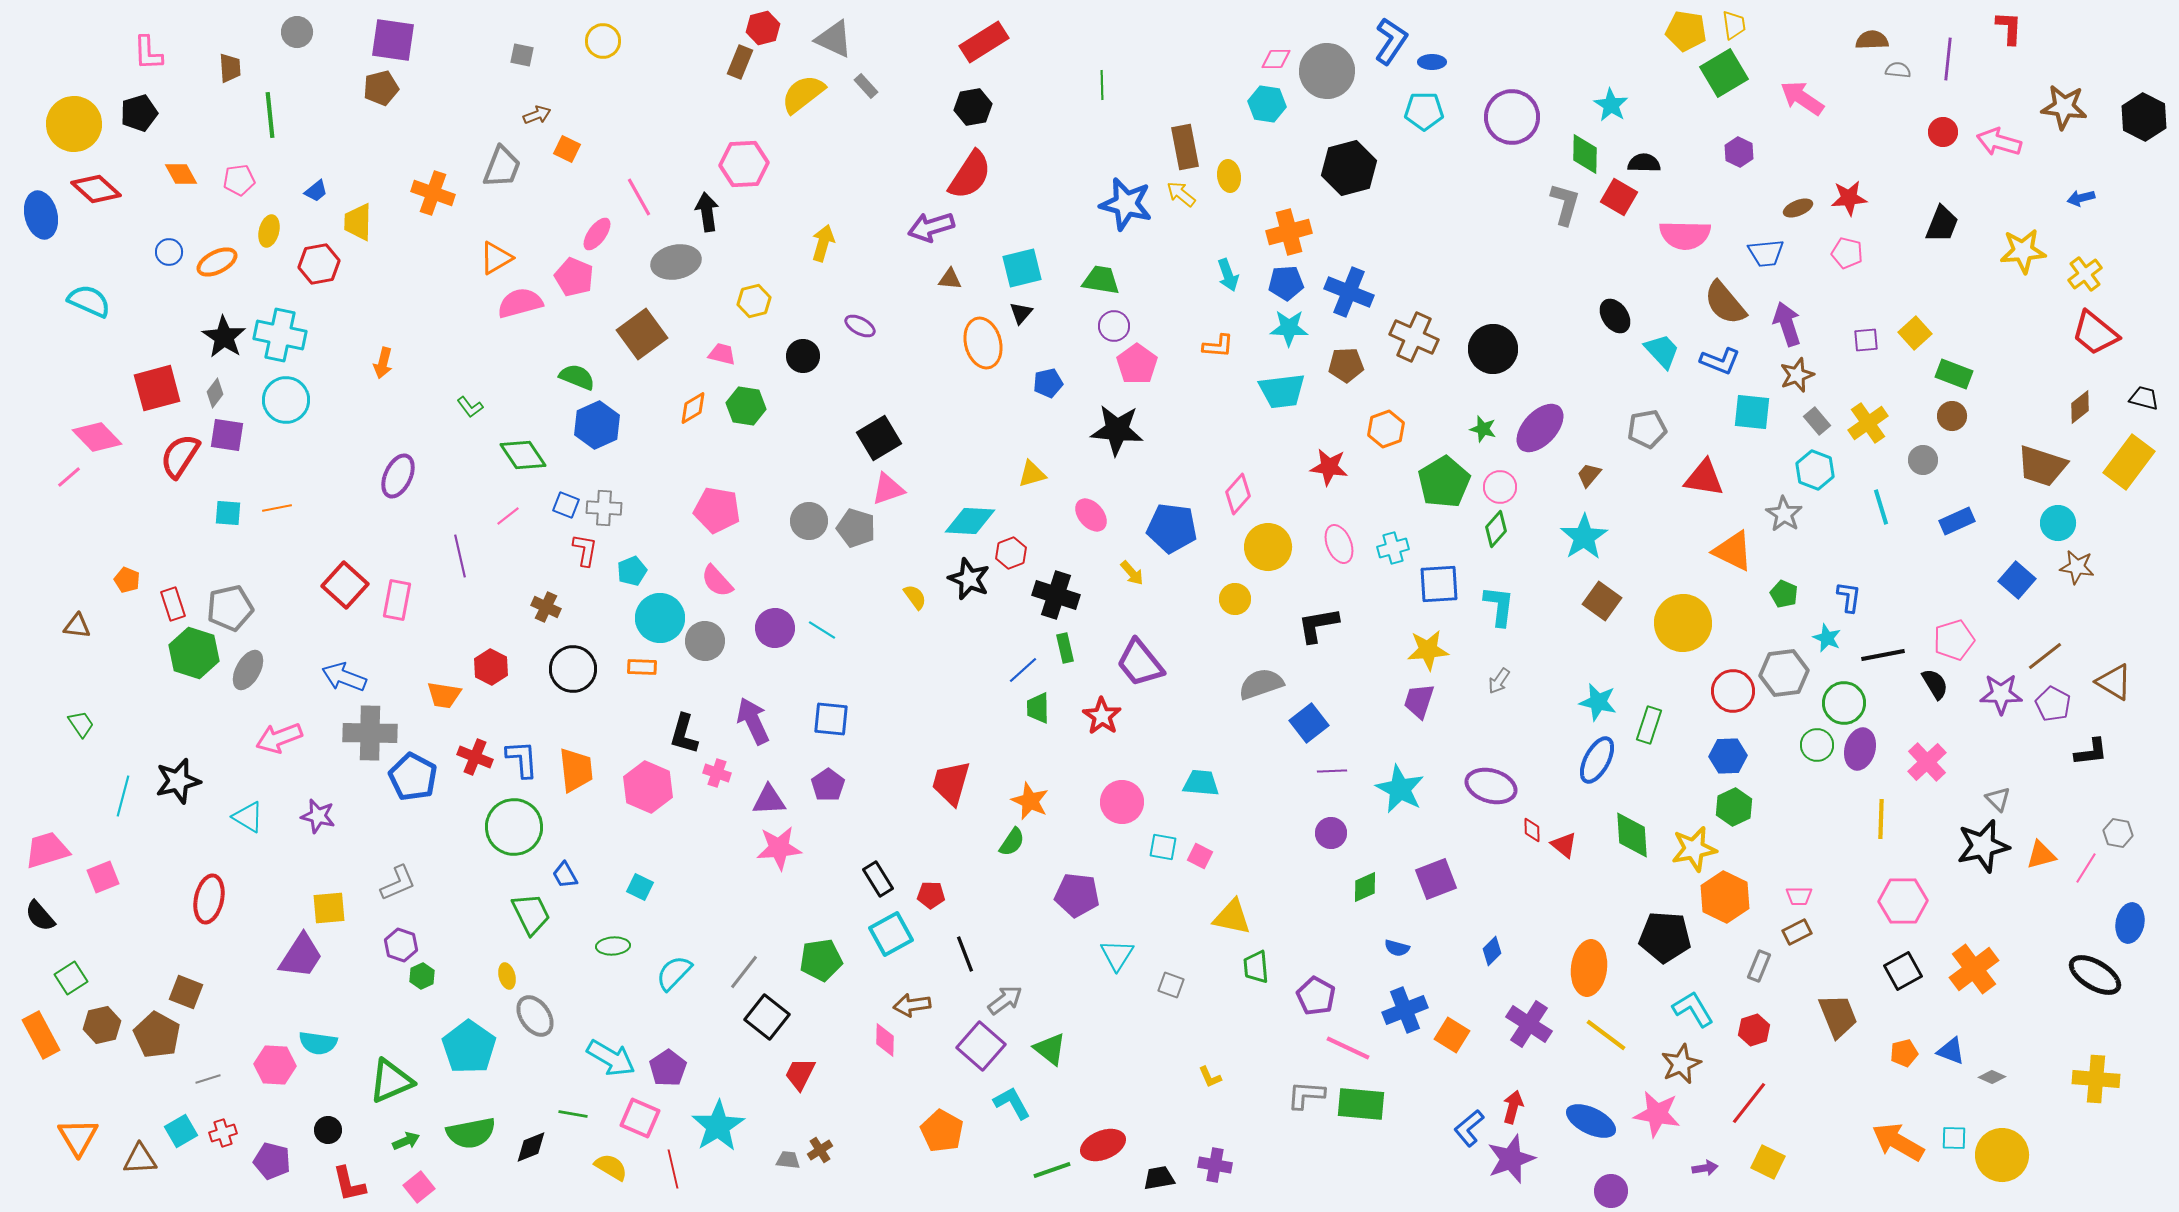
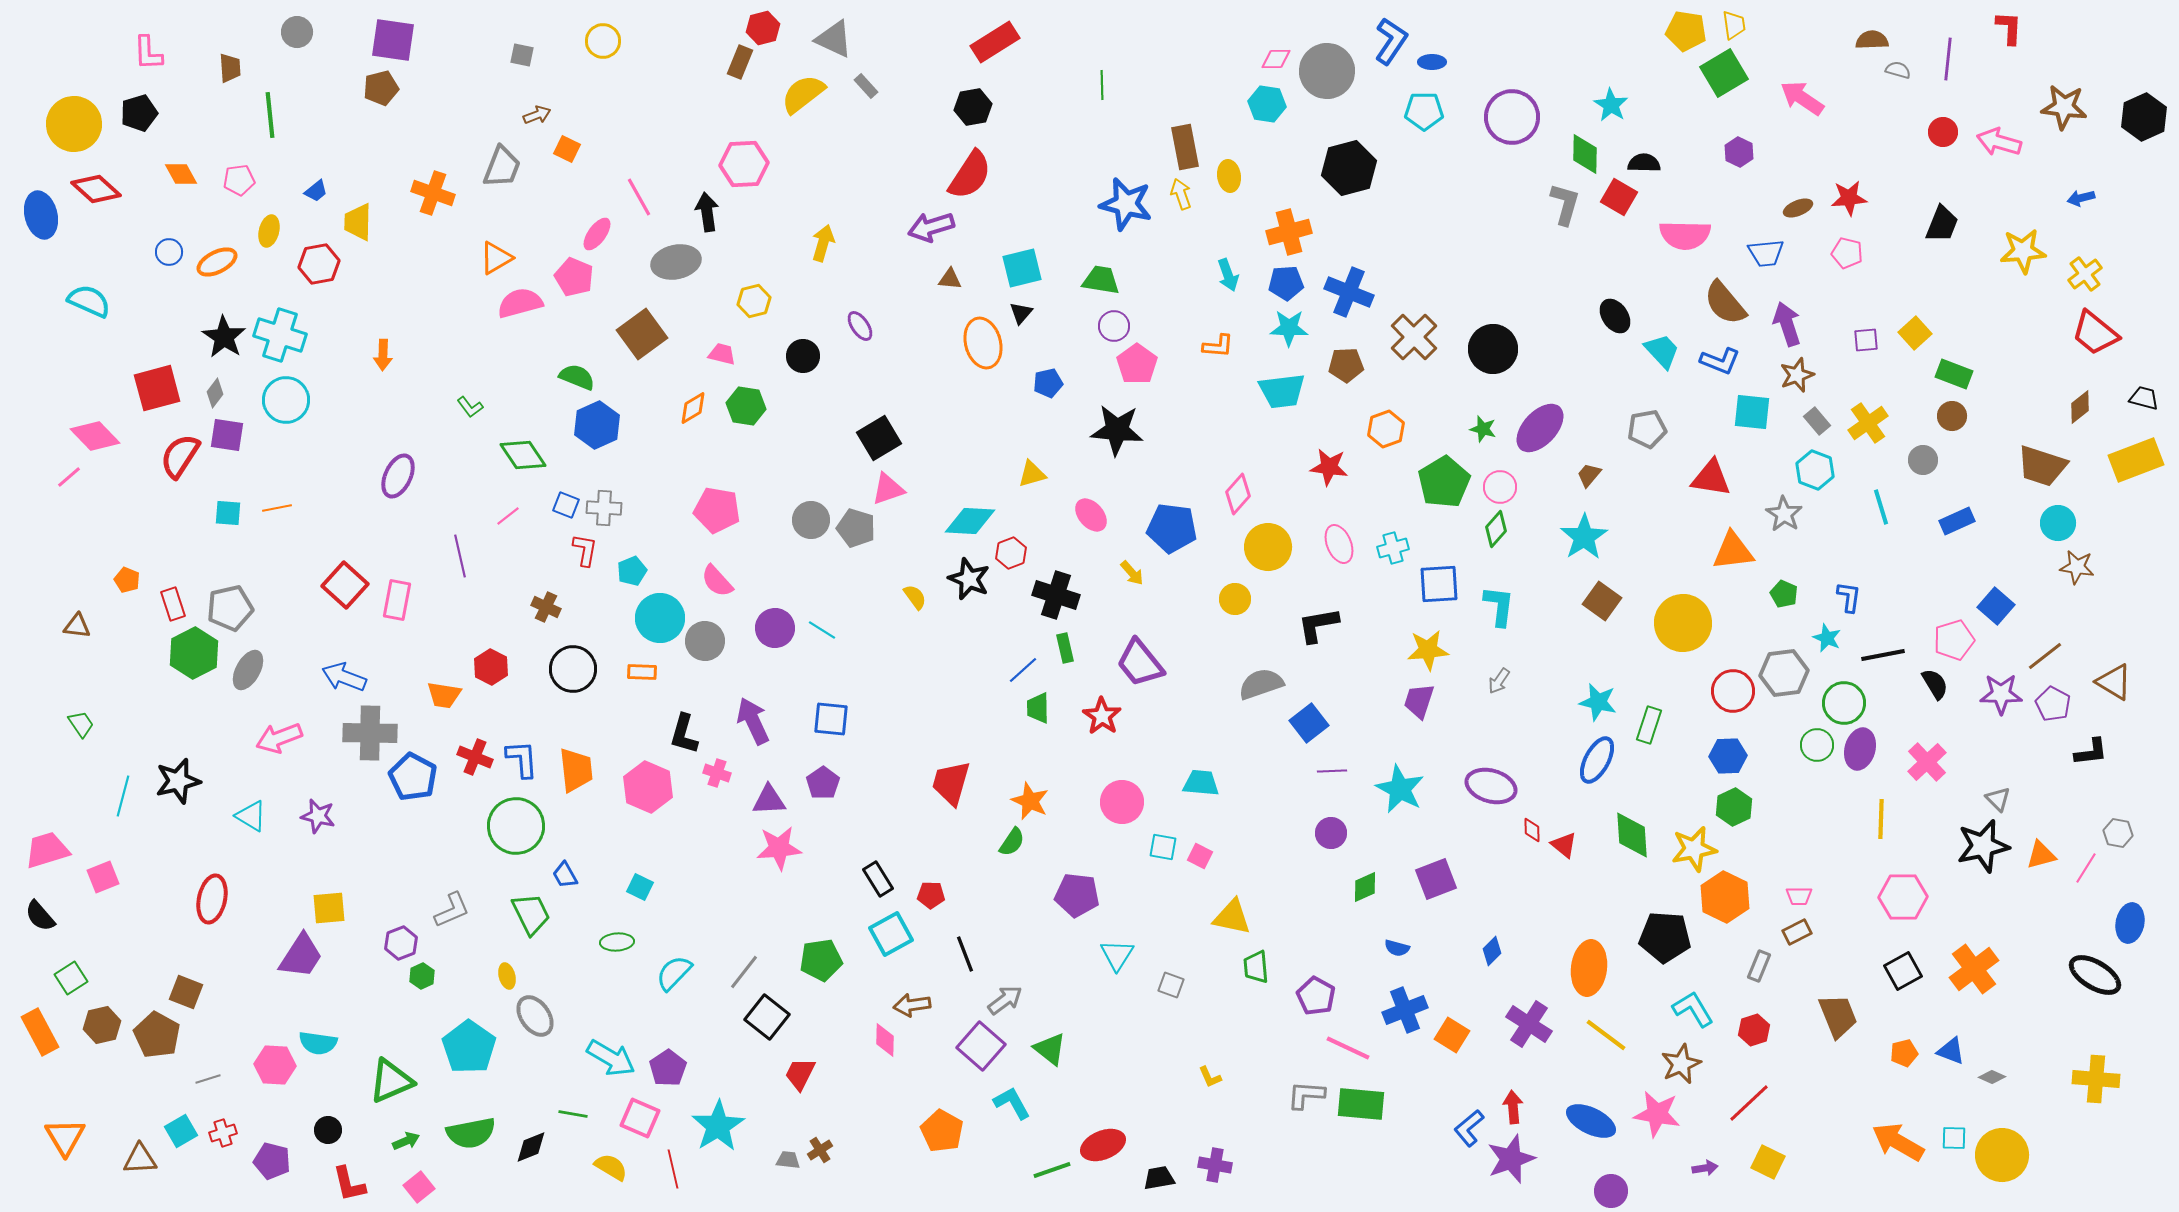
red rectangle at (984, 42): moved 11 px right
gray semicircle at (1898, 70): rotated 10 degrees clockwise
black hexagon at (2144, 117): rotated 9 degrees clockwise
yellow arrow at (1181, 194): rotated 32 degrees clockwise
purple ellipse at (860, 326): rotated 28 degrees clockwise
cyan cross at (280, 335): rotated 6 degrees clockwise
brown cross at (1414, 337): rotated 21 degrees clockwise
orange arrow at (383, 363): moved 8 px up; rotated 12 degrees counterclockwise
pink diamond at (97, 437): moved 2 px left, 1 px up
yellow rectangle at (2129, 462): moved 7 px right, 2 px up; rotated 32 degrees clockwise
red triangle at (1704, 478): moved 7 px right
gray circle at (809, 521): moved 2 px right, 1 px up
orange triangle at (1733, 551): rotated 33 degrees counterclockwise
blue square at (2017, 580): moved 21 px left, 26 px down
green hexagon at (194, 653): rotated 15 degrees clockwise
orange rectangle at (642, 667): moved 5 px down
purple pentagon at (828, 785): moved 5 px left, 2 px up
cyan triangle at (248, 817): moved 3 px right, 1 px up
green circle at (514, 827): moved 2 px right, 1 px up
gray L-shape at (398, 883): moved 54 px right, 27 px down
red ellipse at (209, 899): moved 3 px right
pink hexagon at (1903, 901): moved 4 px up
purple hexagon at (401, 945): moved 2 px up; rotated 20 degrees clockwise
green ellipse at (613, 946): moved 4 px right, 4 px up
orange rectangle at (41, 1035): moved 1 px left, 3 px up
red line at (1749, 1103): rotated 9 degrees clockwise
red arrow at (1513, 1107): rotated 20 degrees counterclockwise
orange triangle at (78, 1137): moved 13 px left
